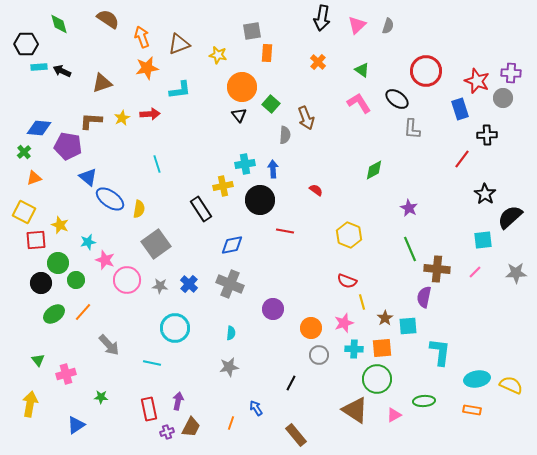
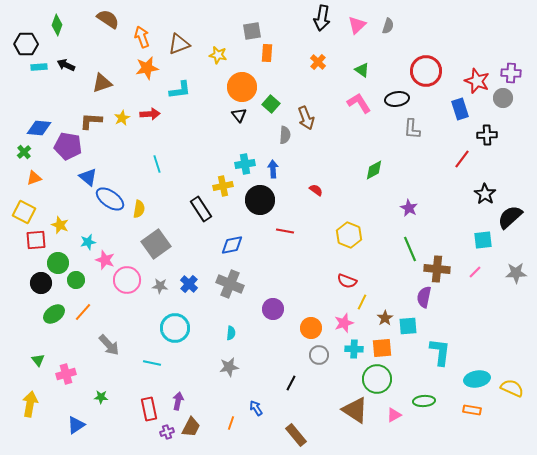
green diamond at (59, 24): moved 2 px left, 1 px down; rotated 35 degrees clockwise
black arrow at (62, 71): moved 4 px right, 6 px up
black ellipse at (397, 99): rotated 45 degrees counterclockwise
yellow line at (362, 302): rotated 42 degrees clockwise
yellow semicircle at (511, 385): moved 1 px right, 3 px down
